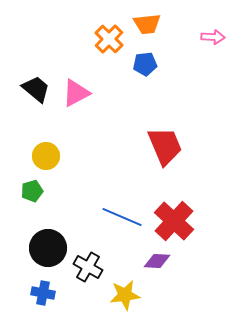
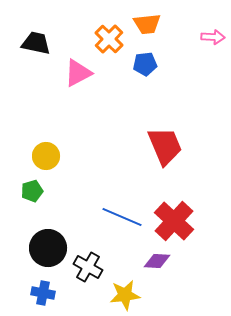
black trapezoid: moved 46 px up; rotated 28 degrees counterclockwise
pink triangle: moved 2 px right, 20 px up
